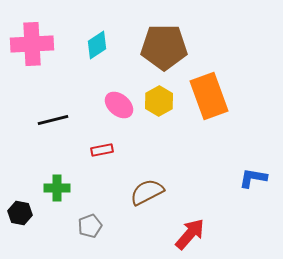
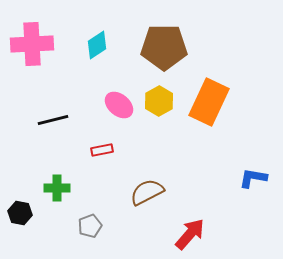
orange rectangle: moved 6 px down; rotated 45 degrees clockwise
